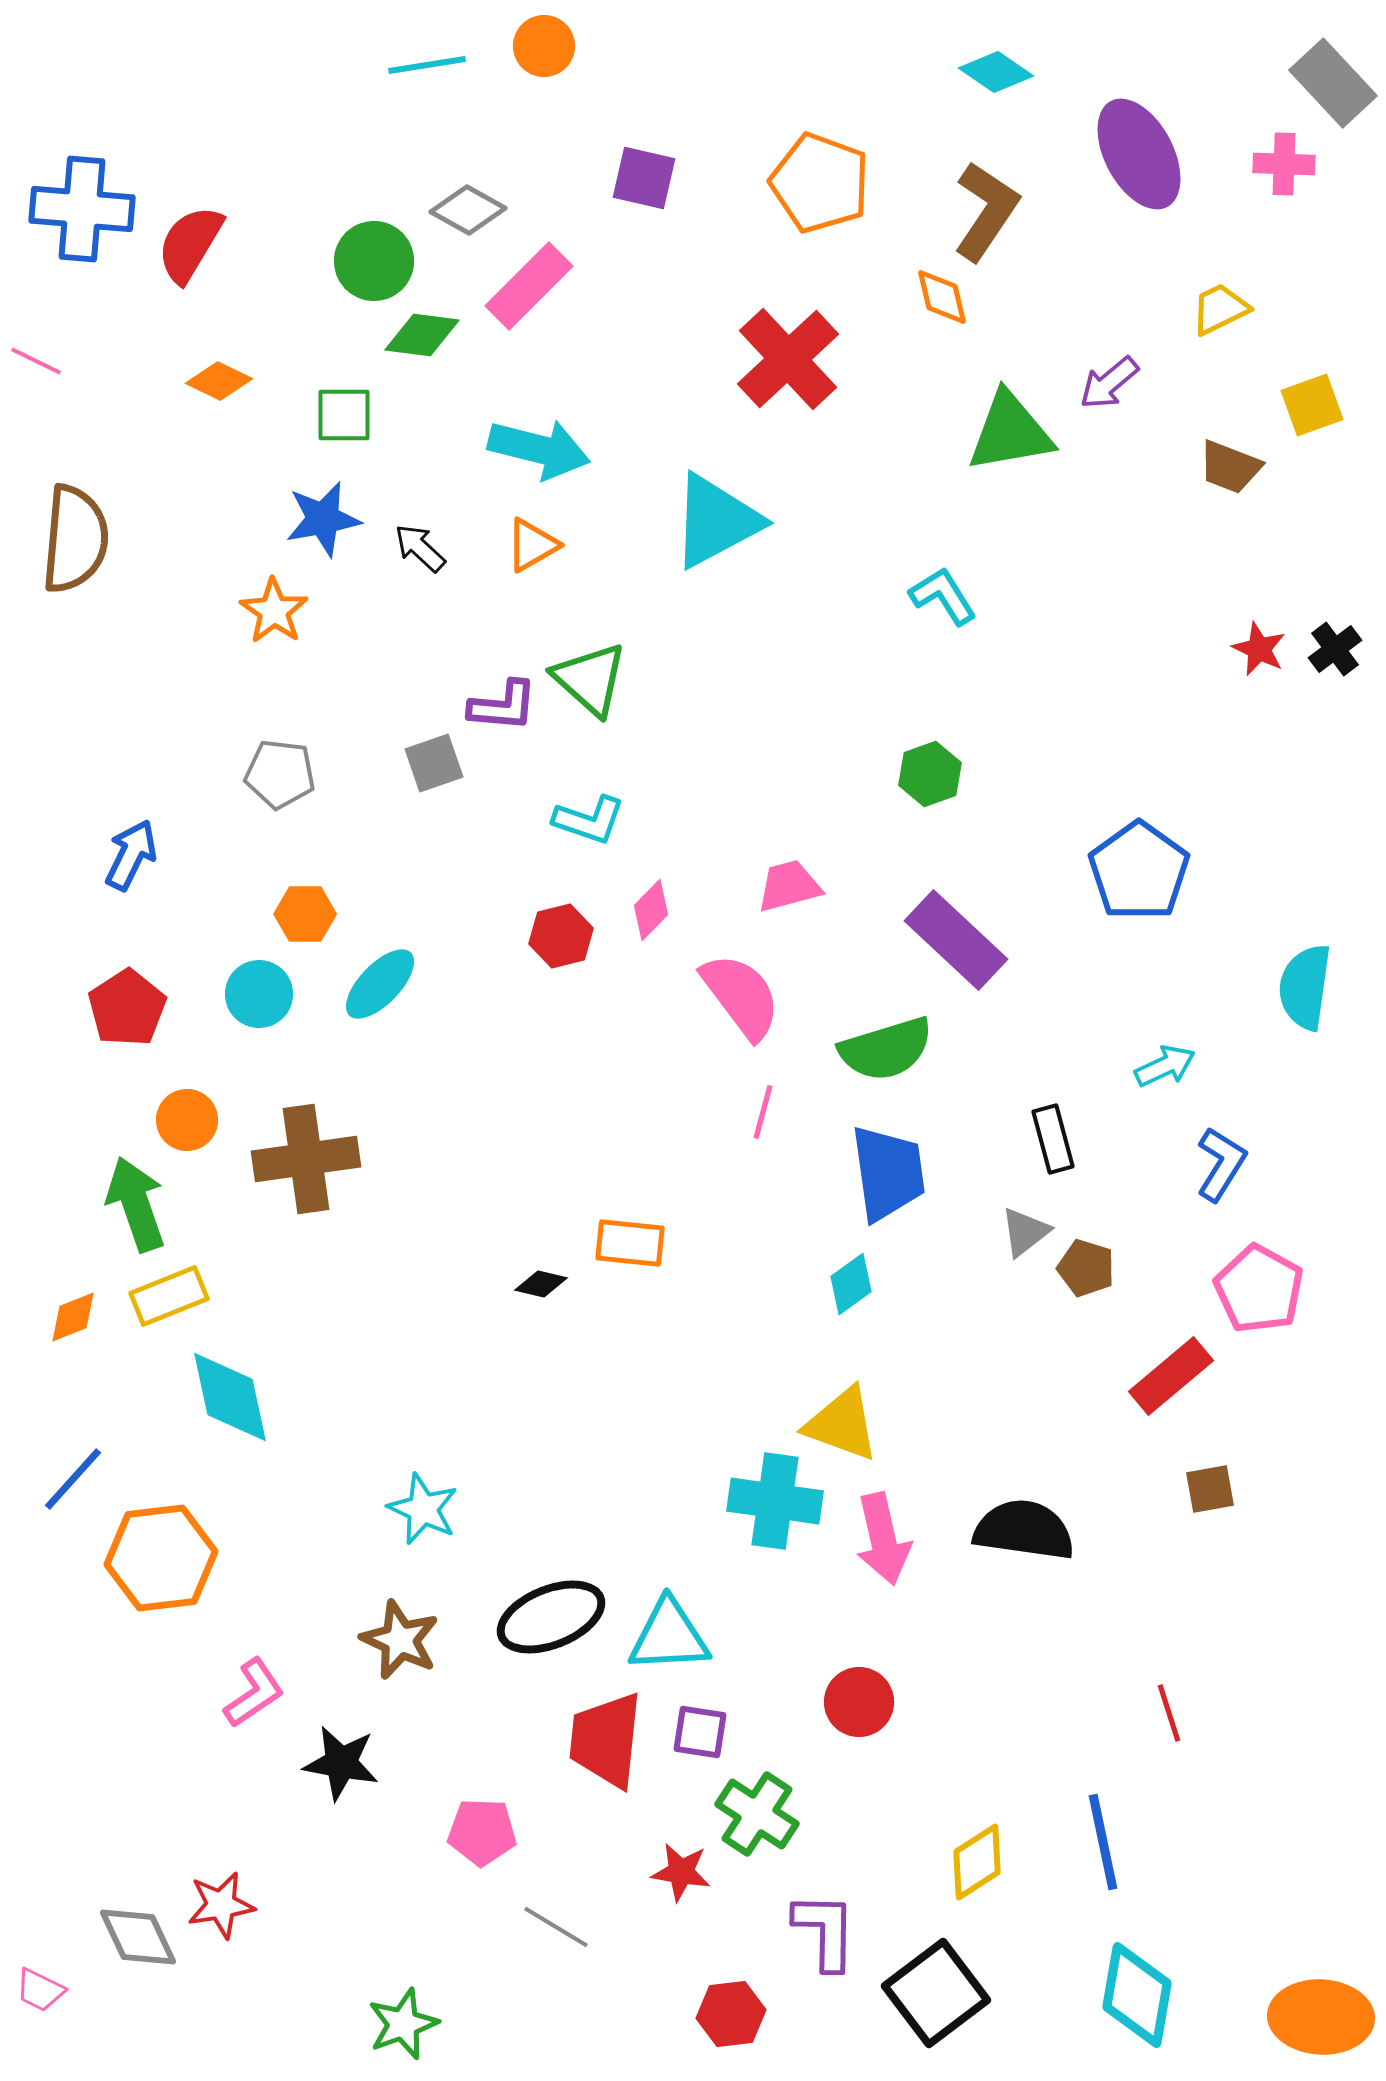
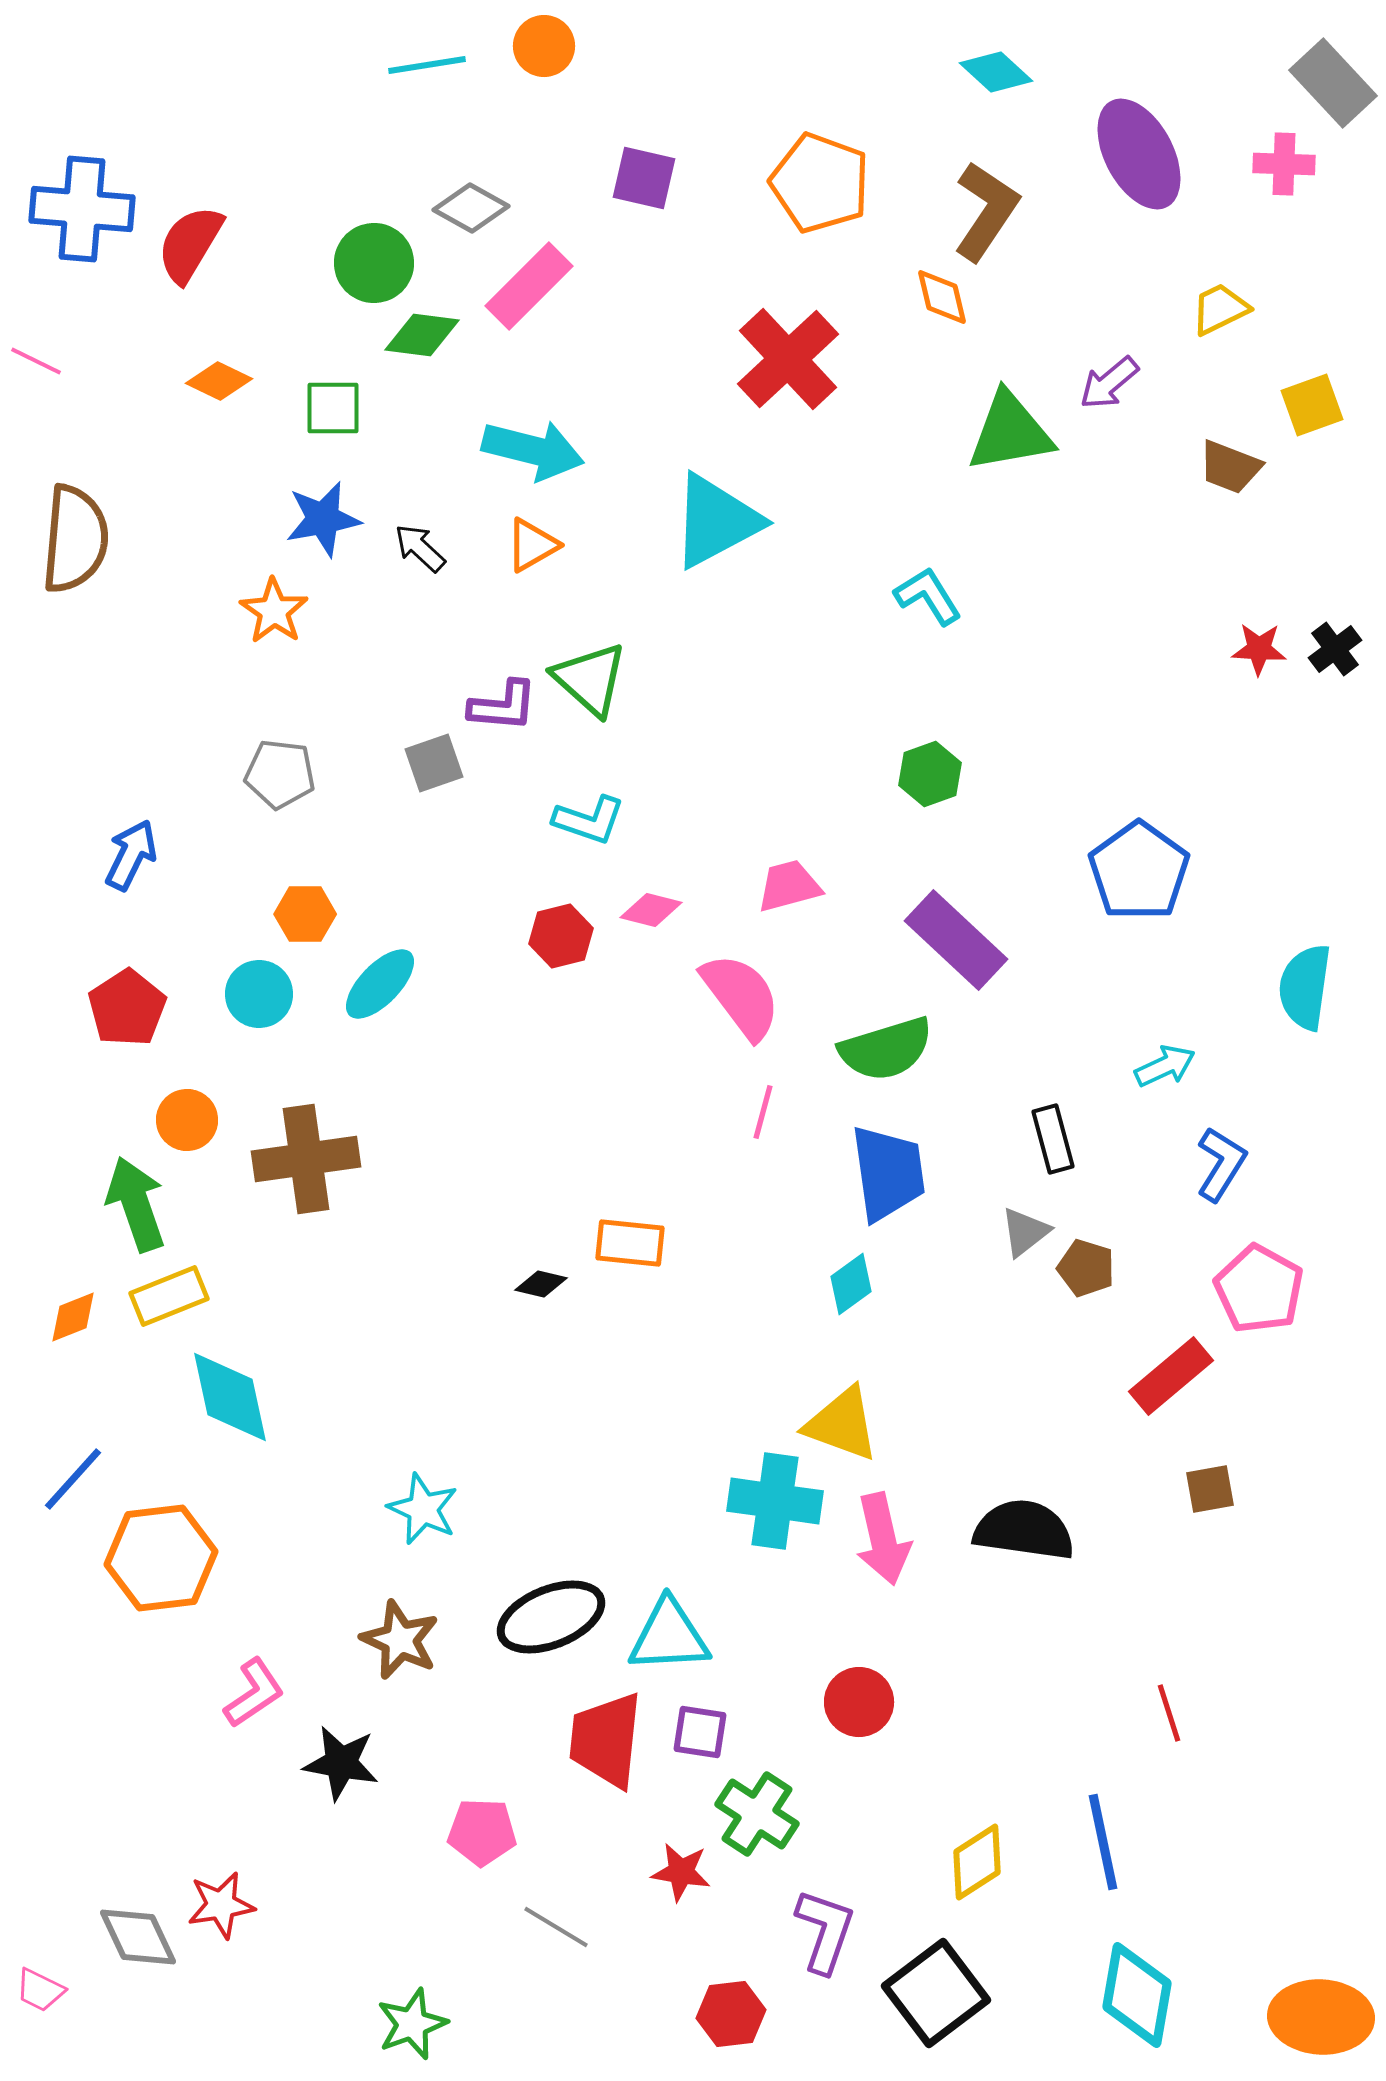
cyan diamond at (996, 72): rotated 8 degrees clockwise
gray diamond at (468, 210): moved 3 px right, 2 px up
green circle at (374, 261): moved 2 px down
green square at (344, 415): moved 11 px left, 7 px up
cyan arrow at (539, 449): moved 6 px left, 1 px down
cyan L-shape at (943, 596): moved 15 px left
red star at (1259, 649): rotated 22 degrees counterclockwise
pink diamond at (651, 910): rotated 60 degrees clockwise
purple L-shape at (825, 1931): rotated 18 degrees clockwise
green star at (403, 2024): moved 9 px right
